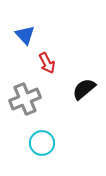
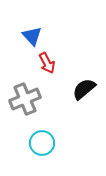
blue triangle: moved 7 px right, 1 px down
